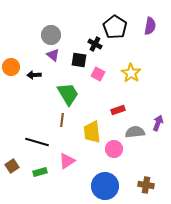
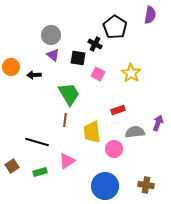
purple semicircle: moved 11 px up
black square: moved 1 px left, 2 px up
green trapezoid: moved 1 px right
brown line: moved 3 px right
